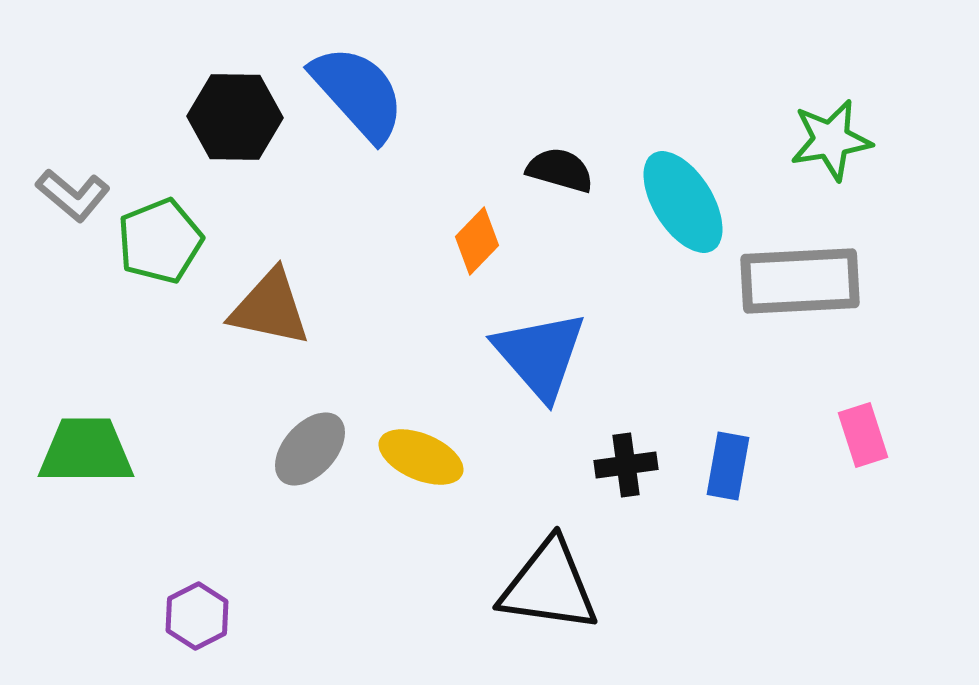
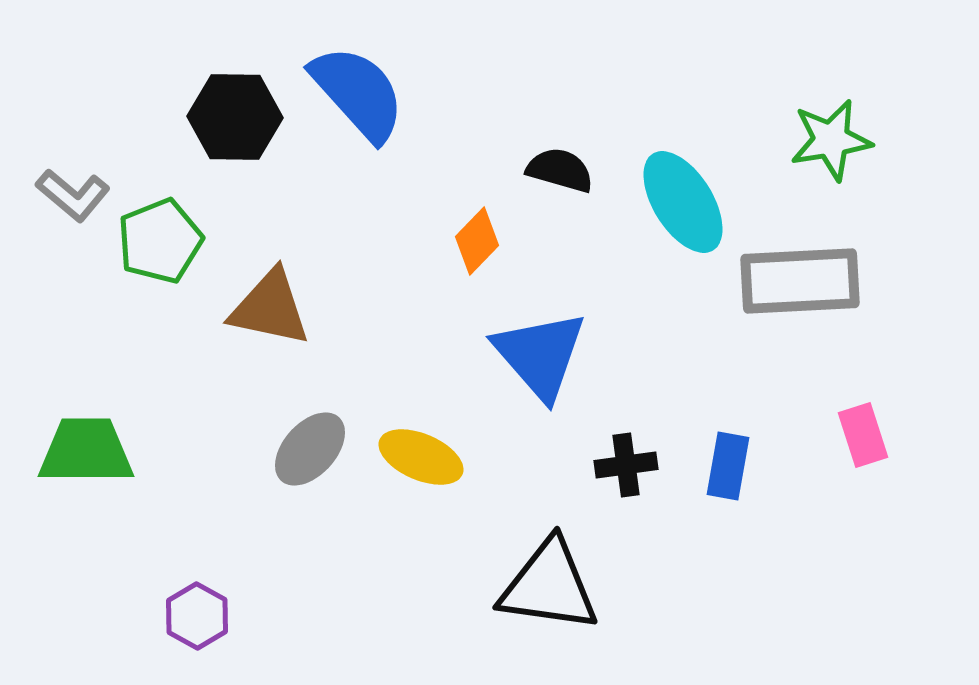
purple hexagon: rotated 4 degrees counterclockwise
